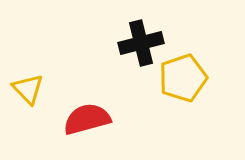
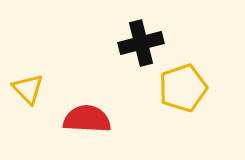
yellow pentagon: moved 10 px down
red semicircle: rotated 18 degrees clockwise
